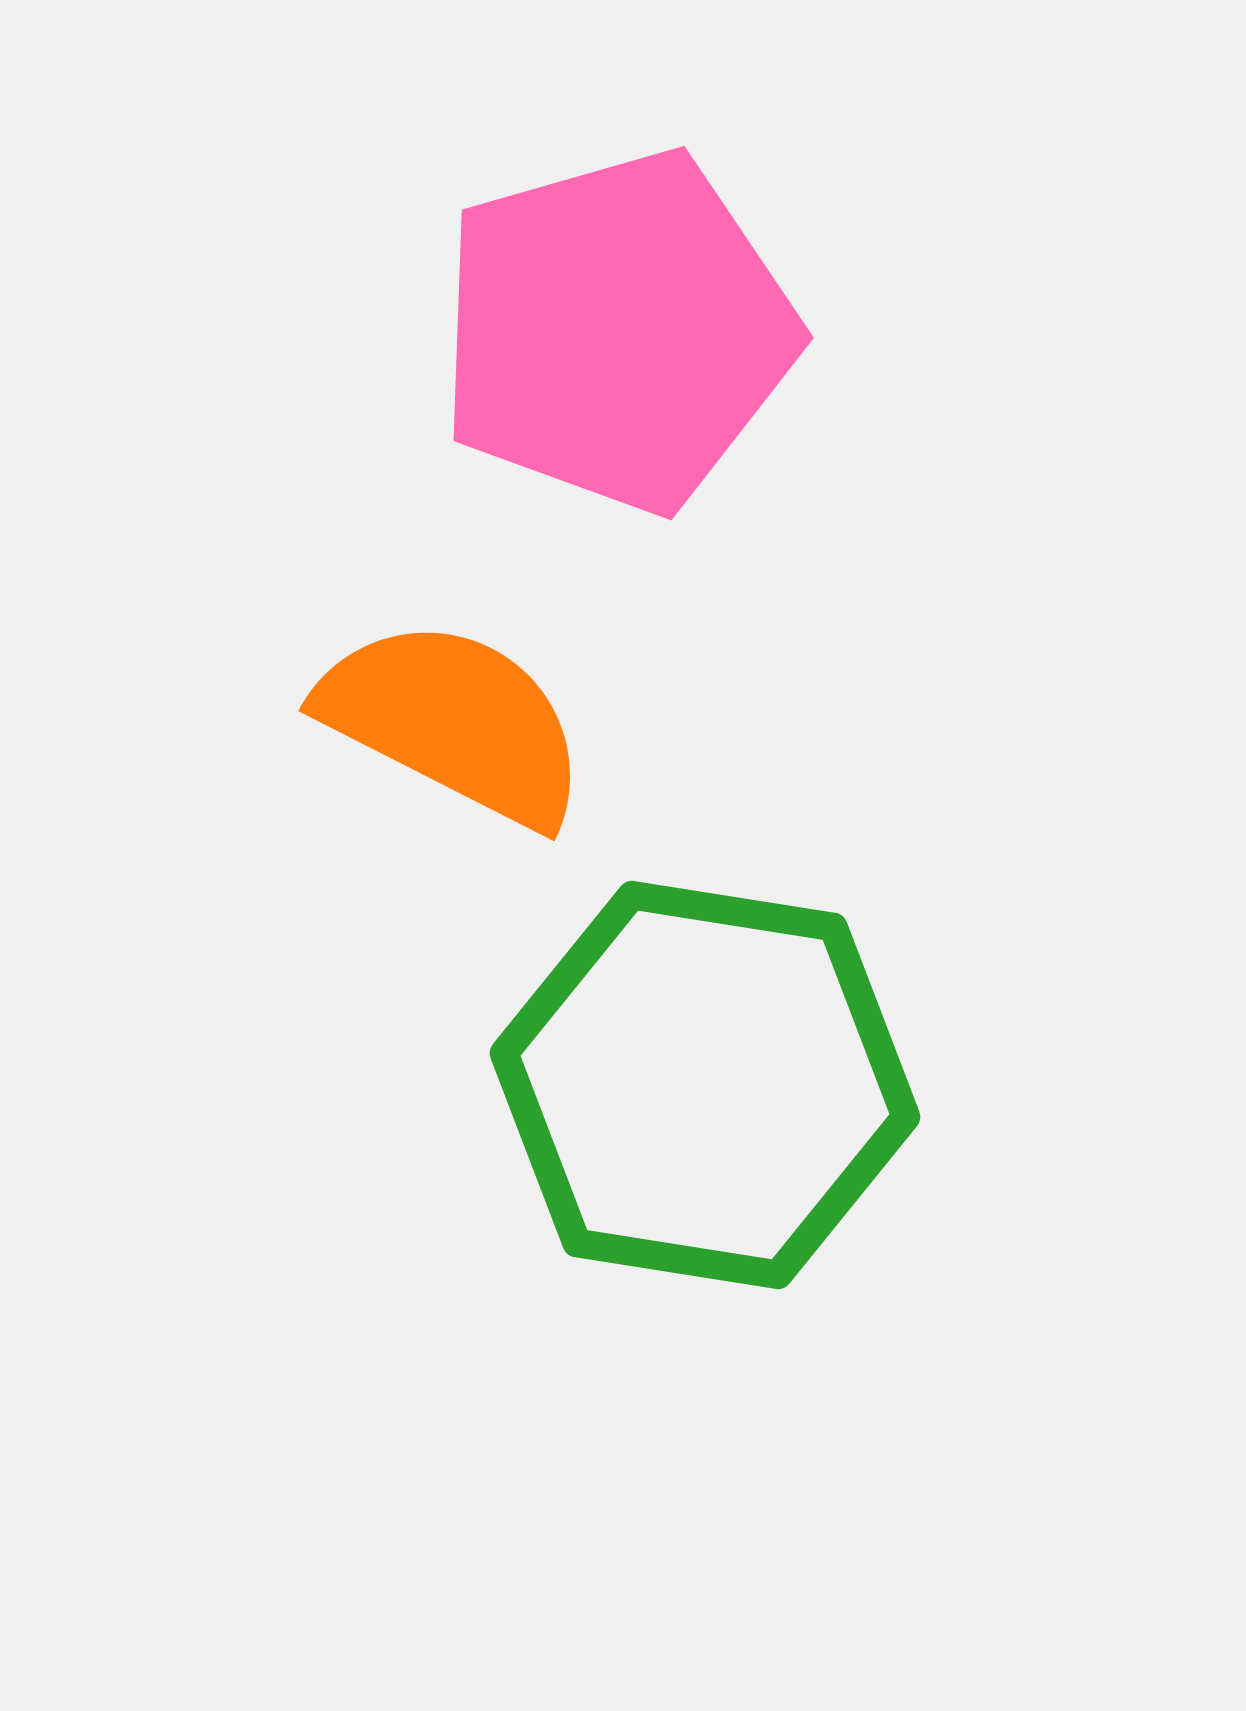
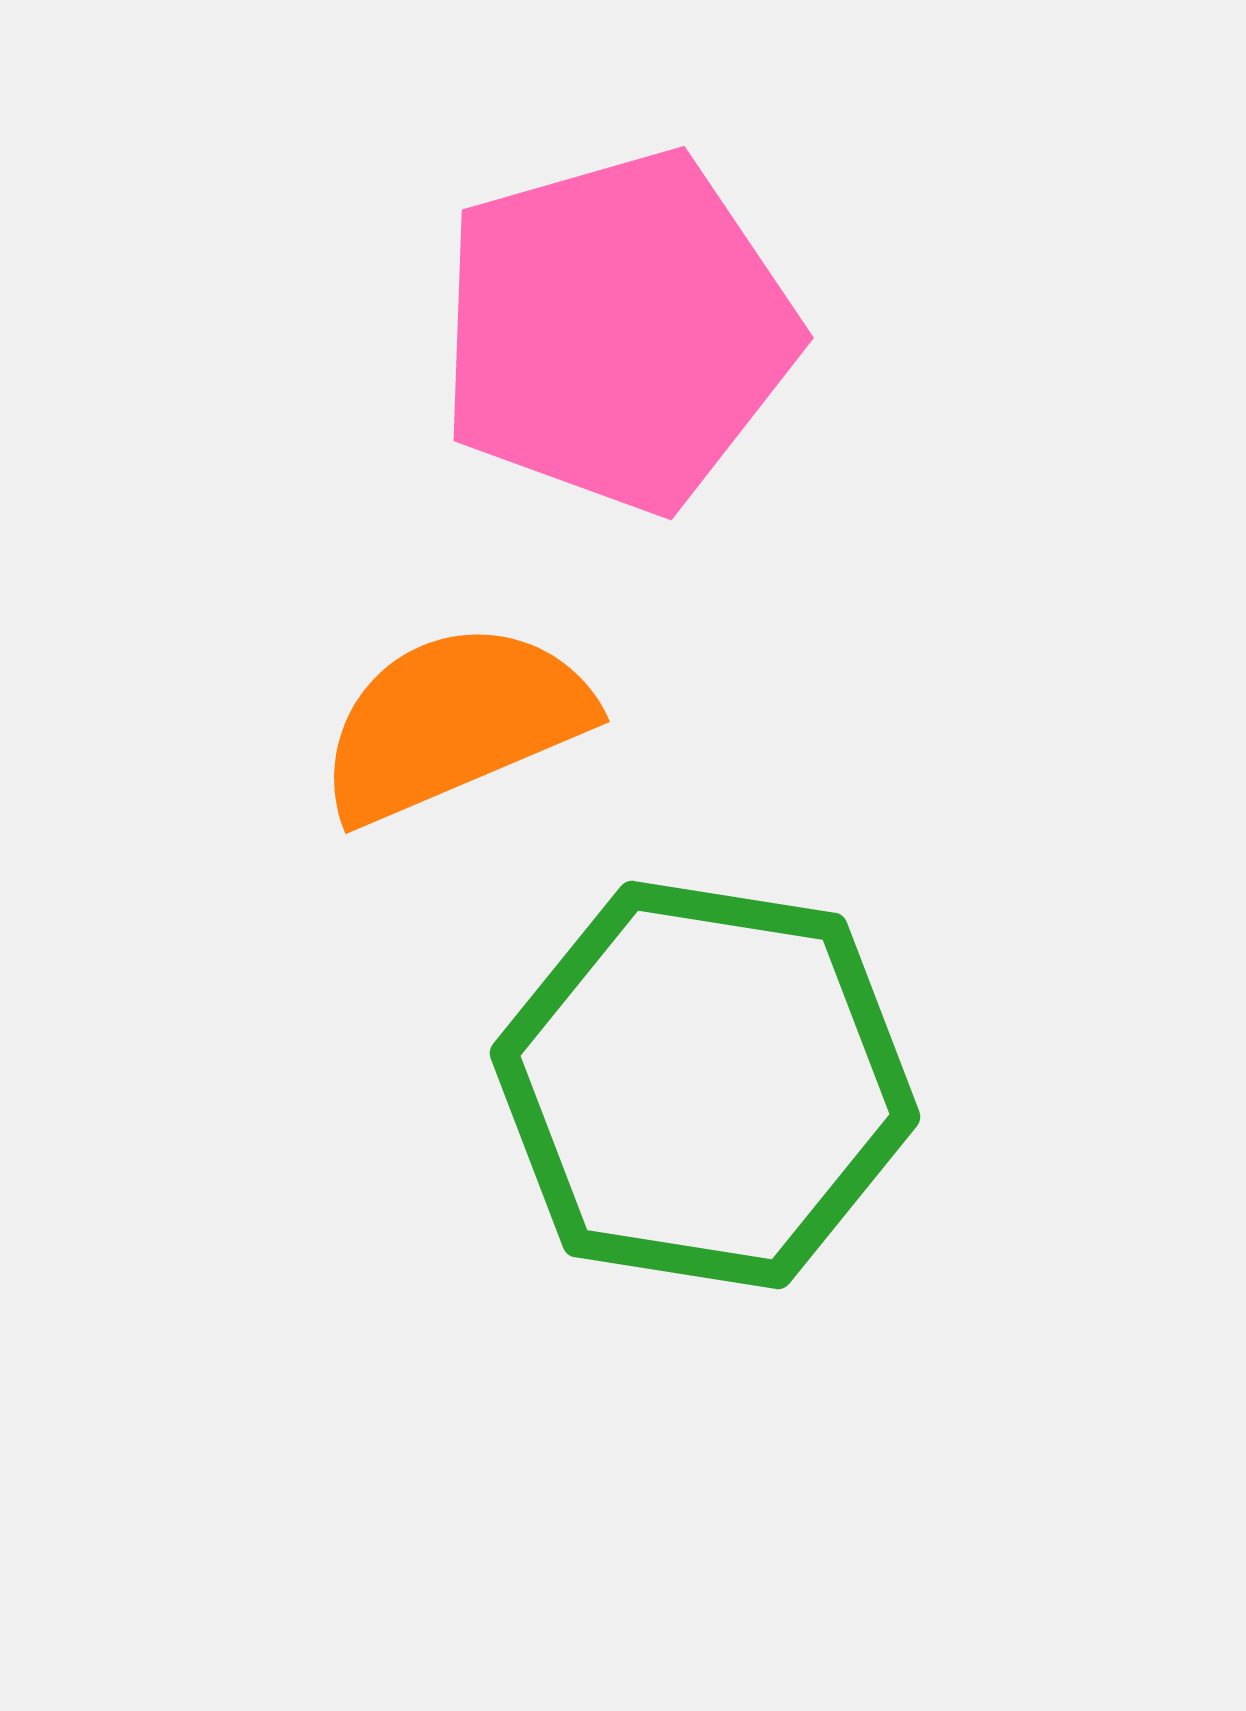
orange semicircle: rotated 50 degrees counterclockwise
